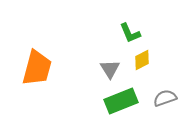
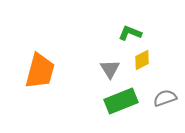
green L-shape: rotated 135 degrees clockwise
orange trapezoid: moved 3 px right, 3 px down
